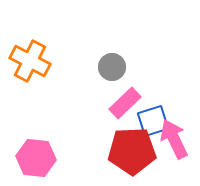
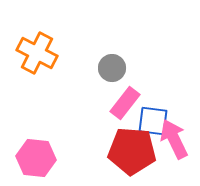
orange cross: moved 7 px right, 8 px up
gray circle: moved 1 px down
pink rectangle: rotated 8 degrees counterclockwise
blue square: rotated 24 degrees clockwise
red pentagon: rotated 6 degrees clockwise
